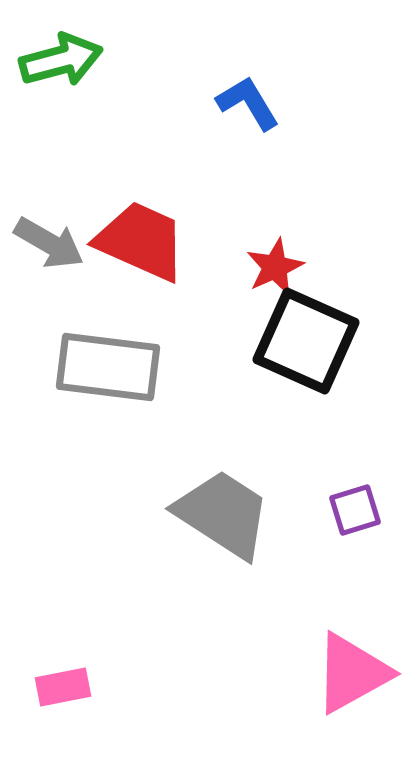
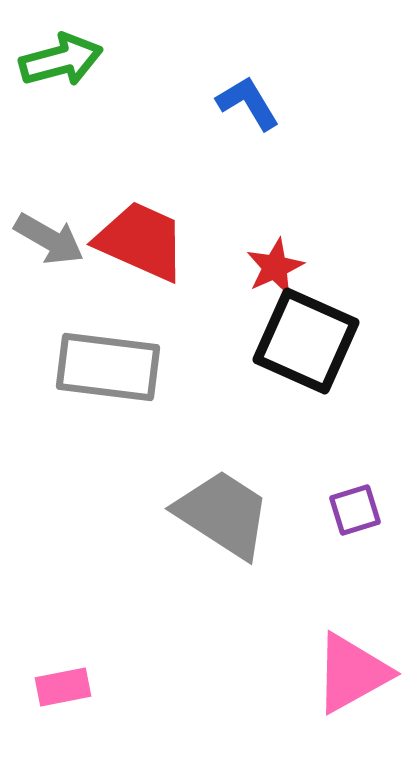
gray arrow: moved 4 px up
